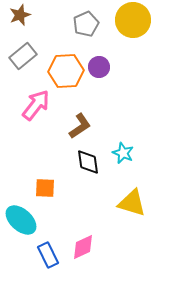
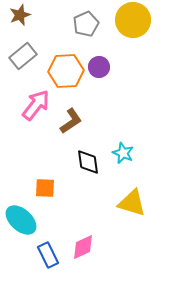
brown L-shape: moved 9 px left, 5 px up
